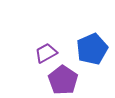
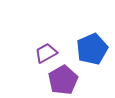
purple pentagon: rotated 8 degrees clockwise
